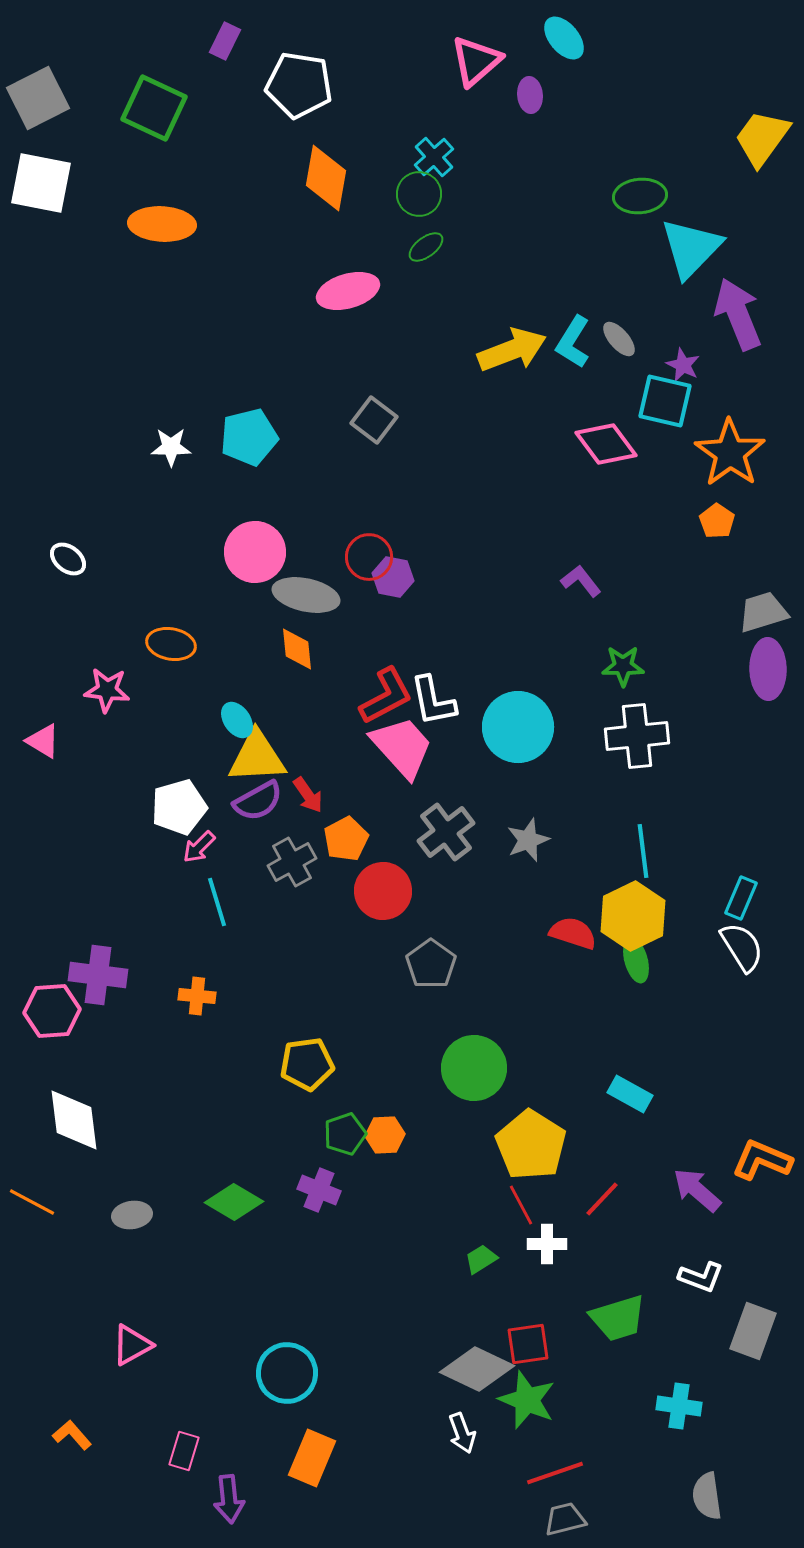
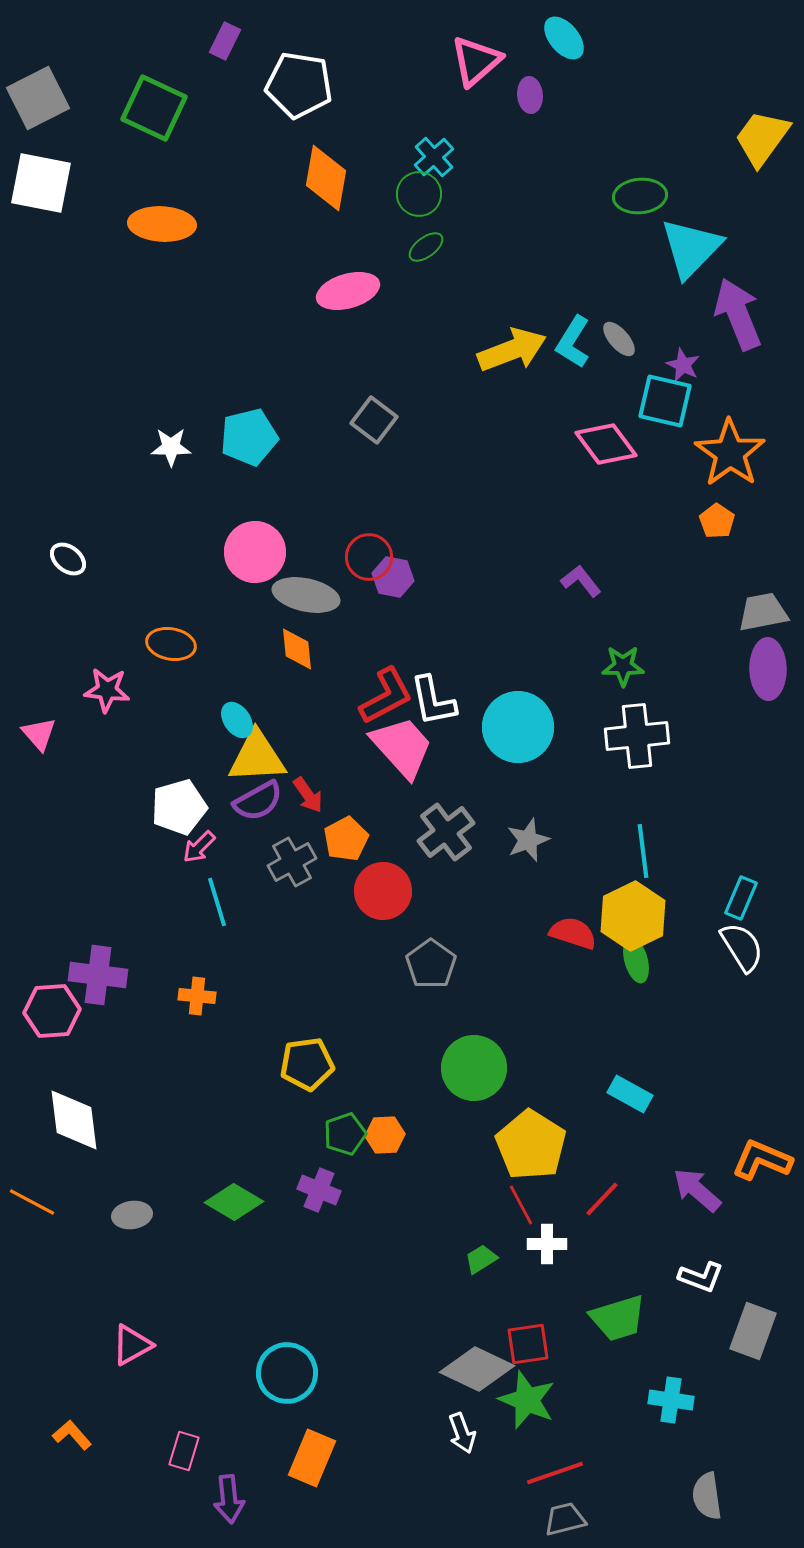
gray trapezoid at (763, 612): rotated 6 degrees clockwise
pink triangle at (43, 741): moved 4 px left, 7 px up; rotated 18 degrees clockwise
cyan cross at (679, 1406): moved 8 px left, 6 px up
